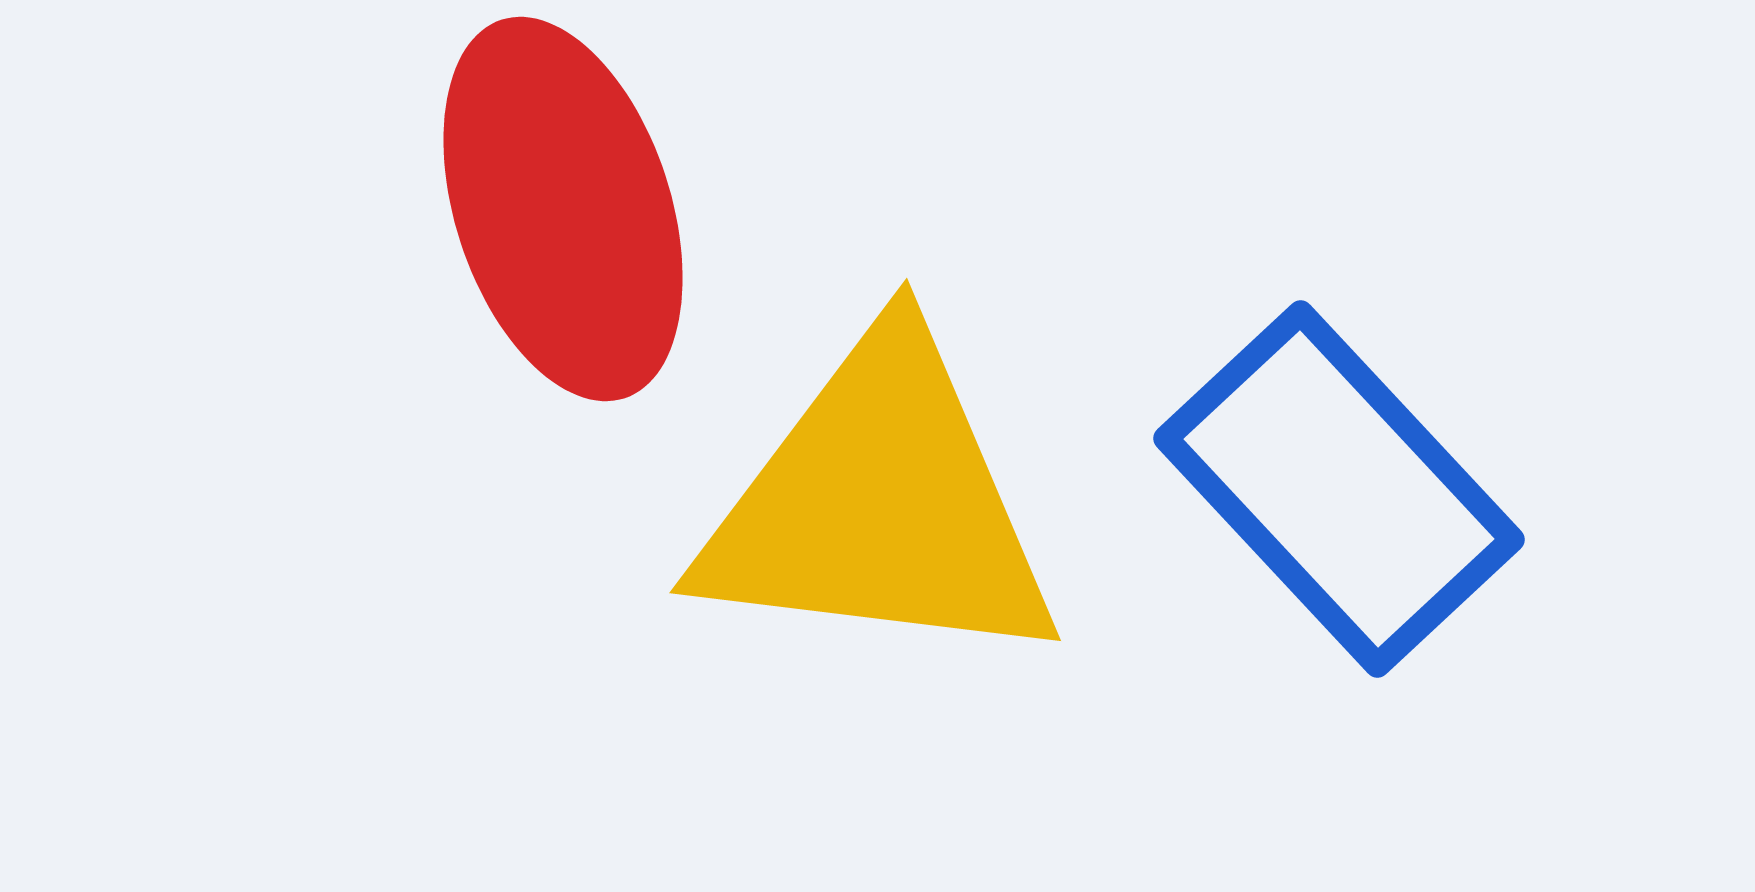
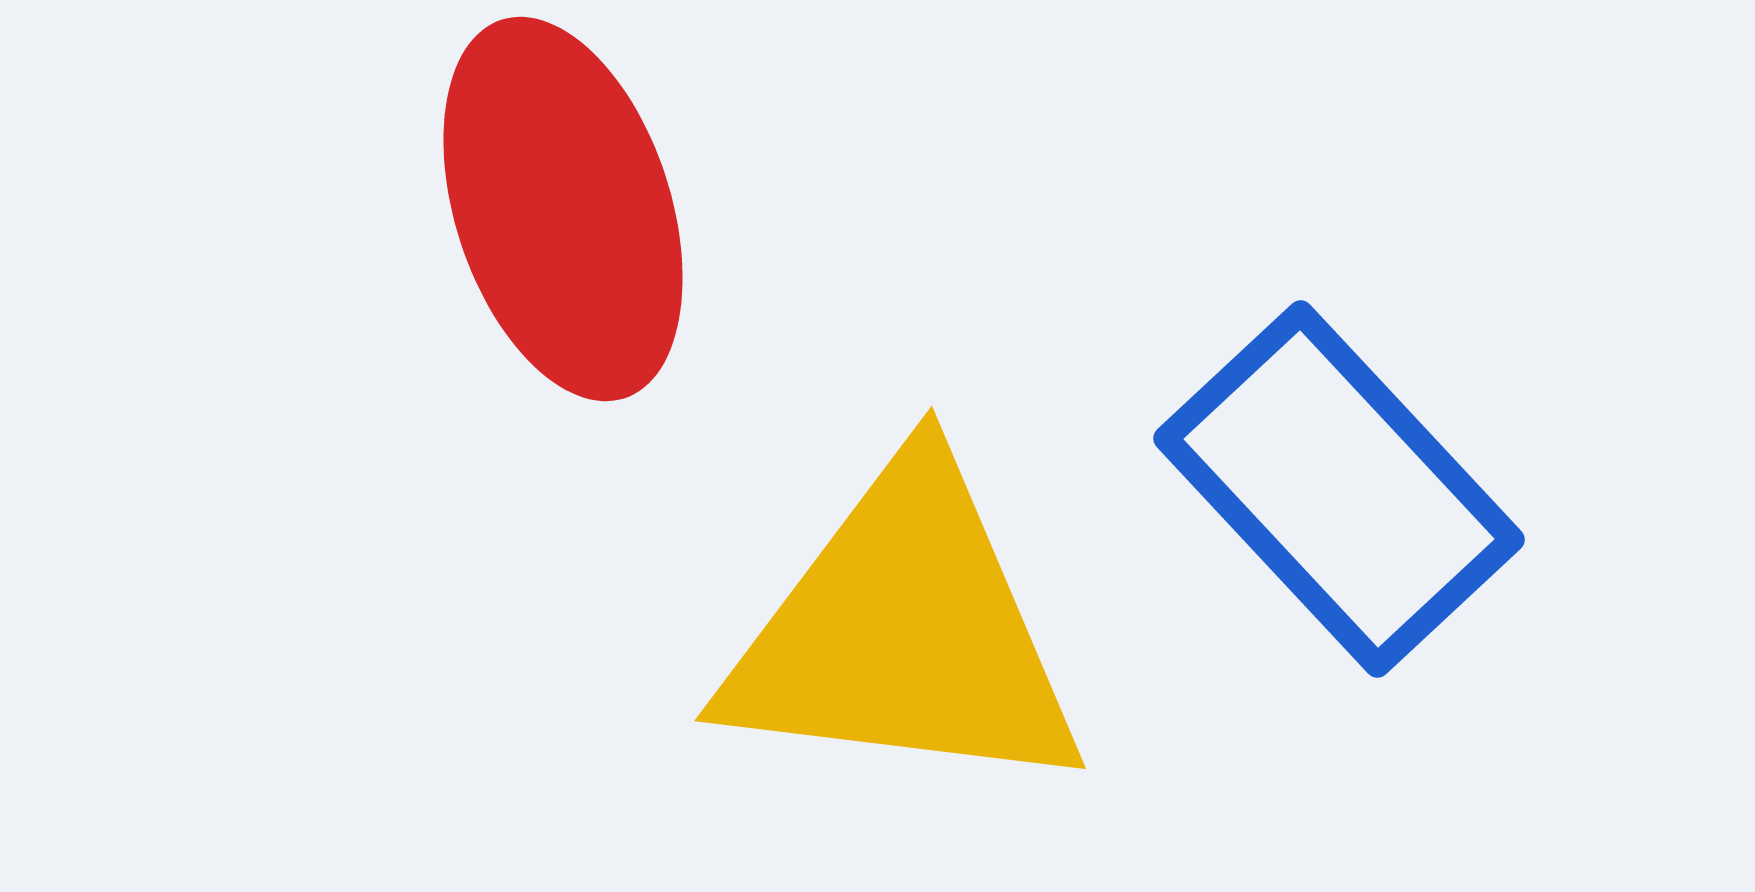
yellow triangle: moved 25 px right, 128 px down
